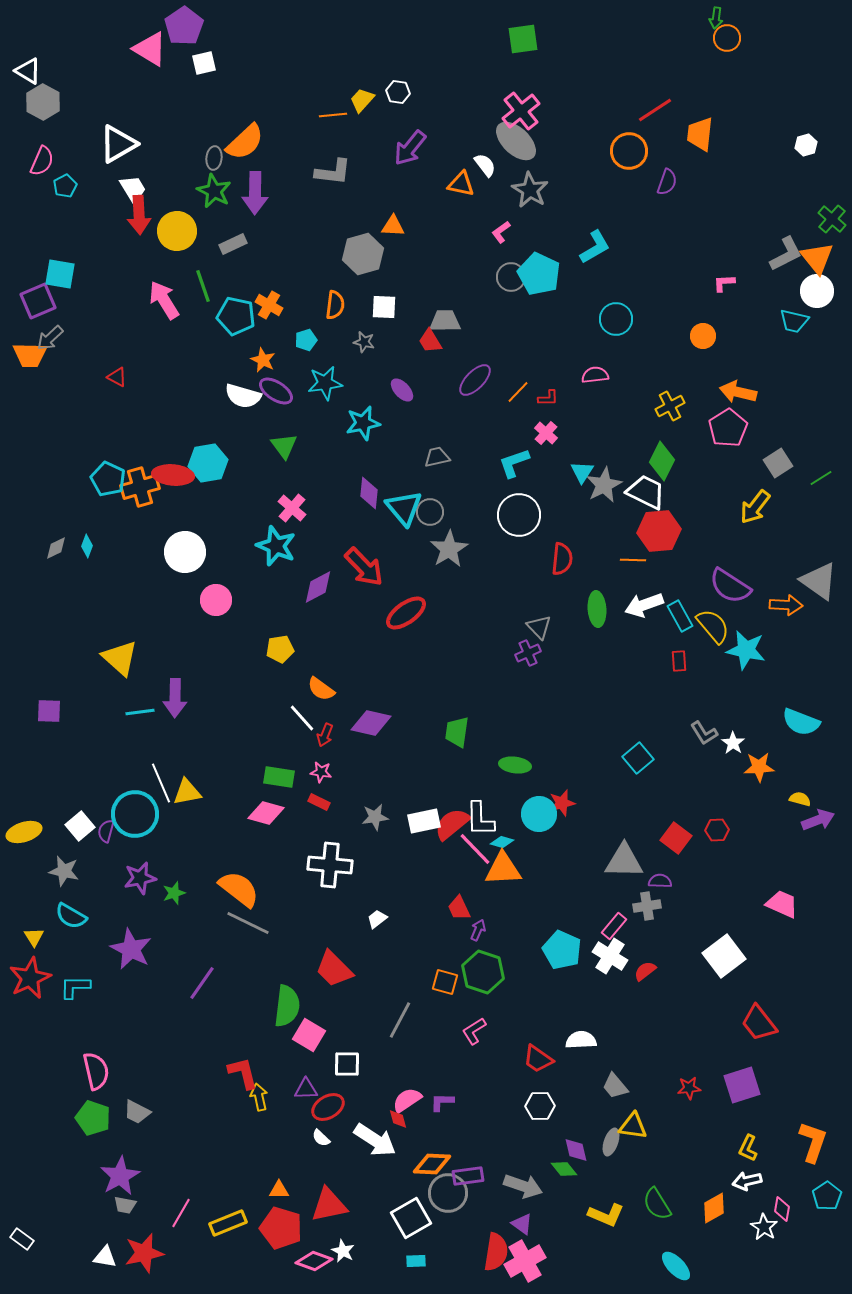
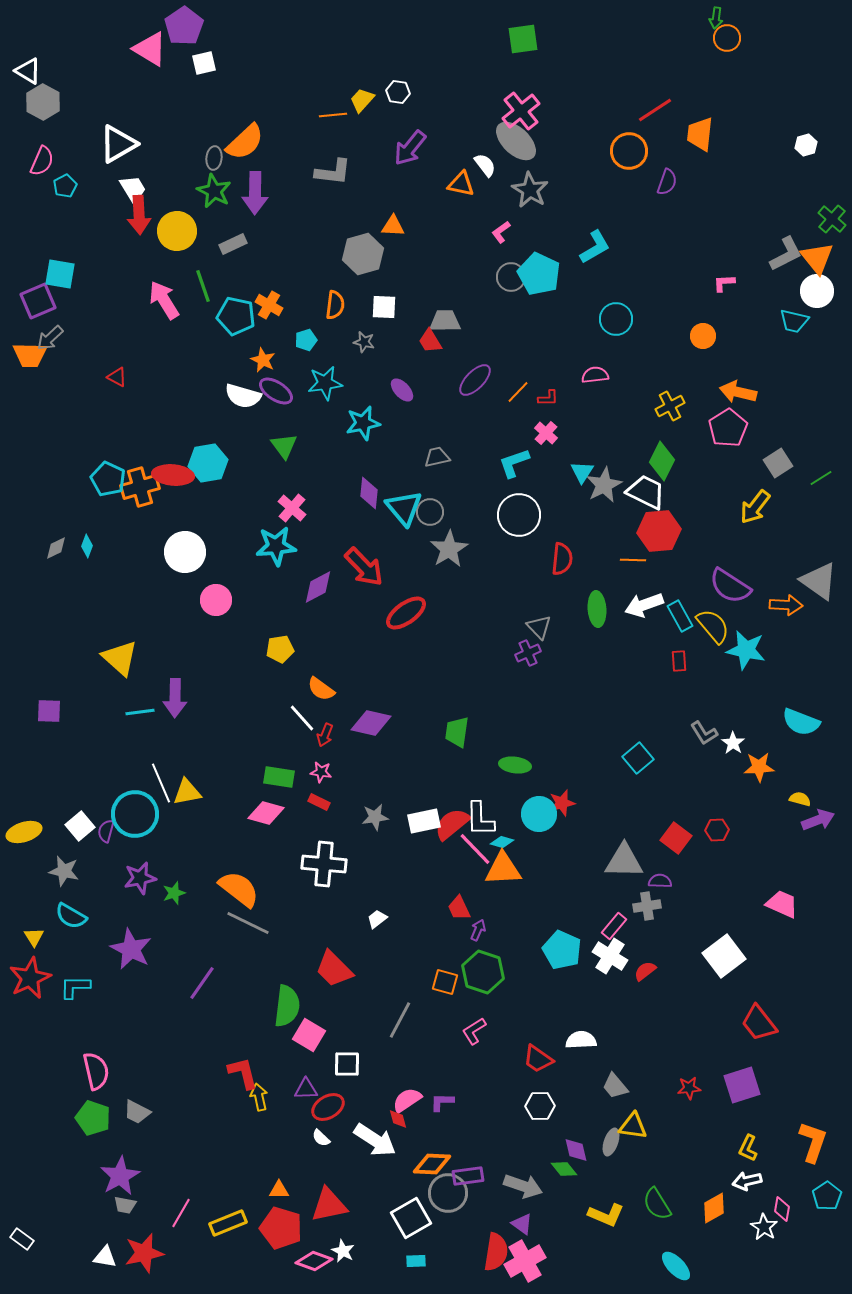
cyan star at (276, 546): rotated 27 degrees counterclockwise
white cross at (330, 865): moved 6 px left, 1 px up
